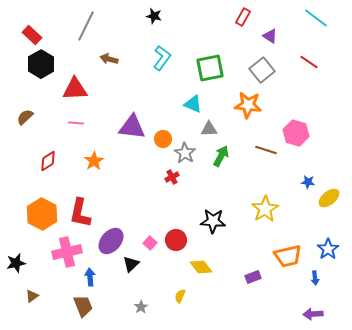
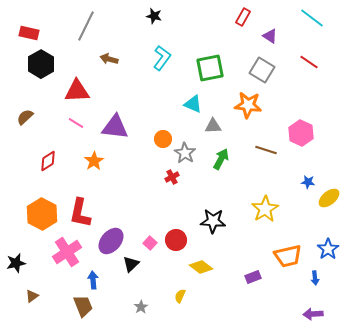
cyan line at (316, 18): moved 4 px left
red rectangle at (32, 35): moved 3 px left, 2 px up; rotated 30 degrees counterclockwise
gray square at (262, 70): rotated 20 degrees counterclockwise
red triangle at (75, 89): moved 2 px right, 2 px down
pink line at (76, 123): rotated 28 degrees clockwise
purple triangle at (132, 127): moved 17 px left
gray triangle at (209, 129): moved 4 px right, 3 px up
pink hexagon at (296, 133): moved 5 px right; rotated 10 degrees clockwise
green arrow at (221, 156): moved 3 px down
pink cross at (67, 252): rotated 20 degrees counterclockwise
yellow diamond at (201, 267): rotated 15 degrees counterclockwise
blue arrow at (90, 277): moved 3 px right, 3 px down
